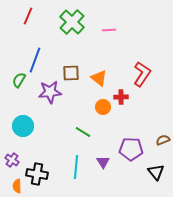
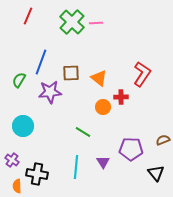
pink line: moved 13 px left, 7 px up
blue line: moved 6 px right, 2 px down
black triangle: moved 1 px down
